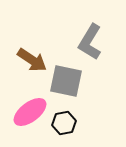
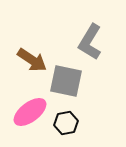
black hexagon: moved 2 px right
